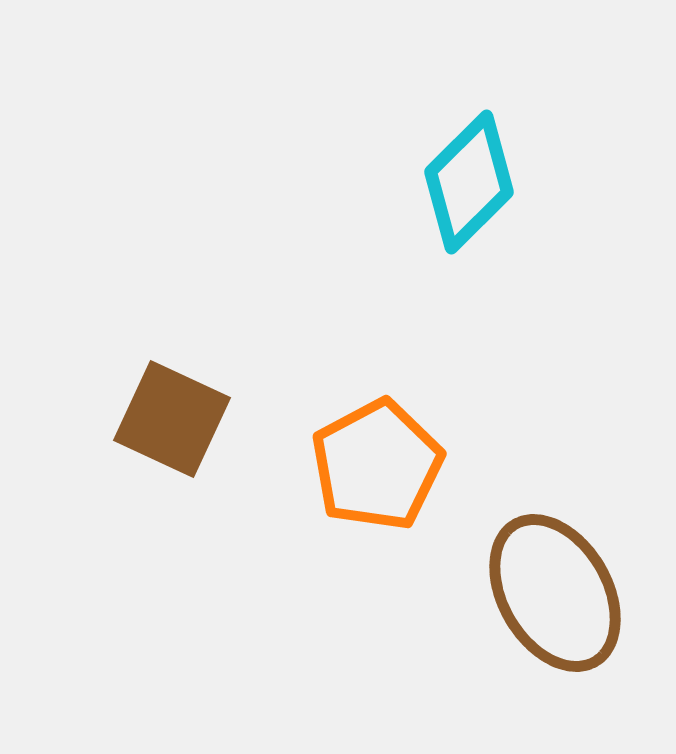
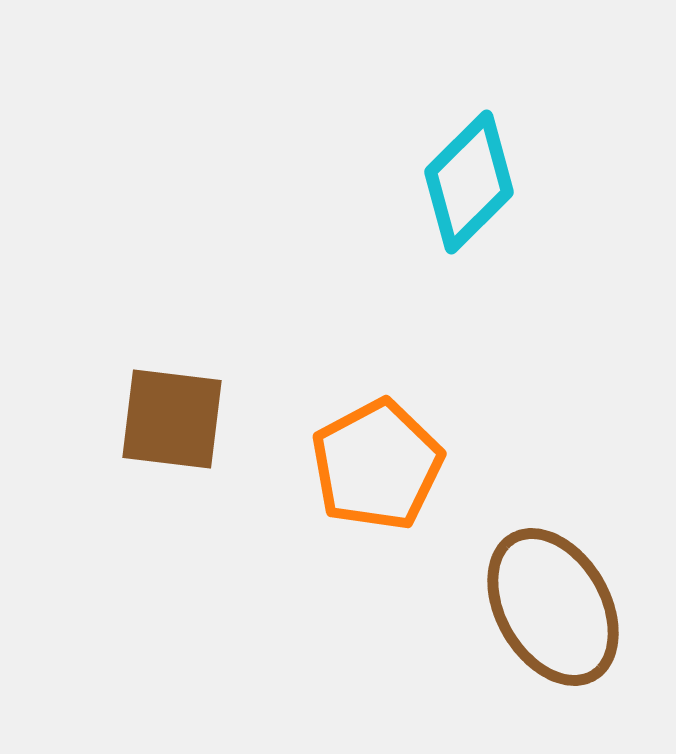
brown square: rotated 18 degrees counterclockwise
brown ellipse: moved 2 px left, 14 px down
